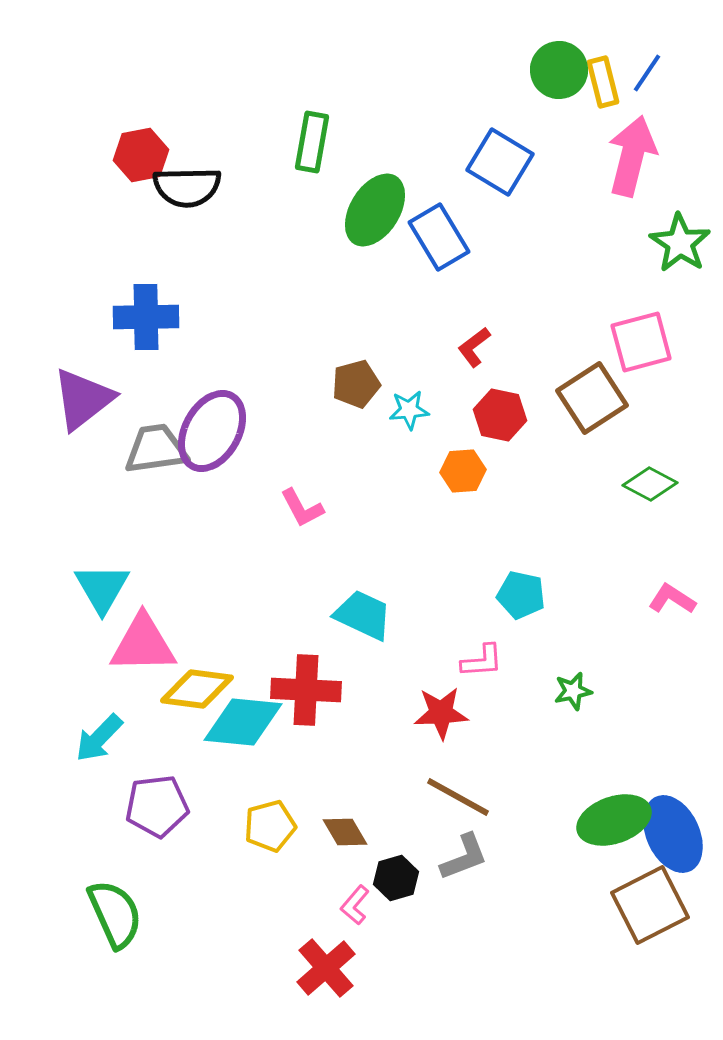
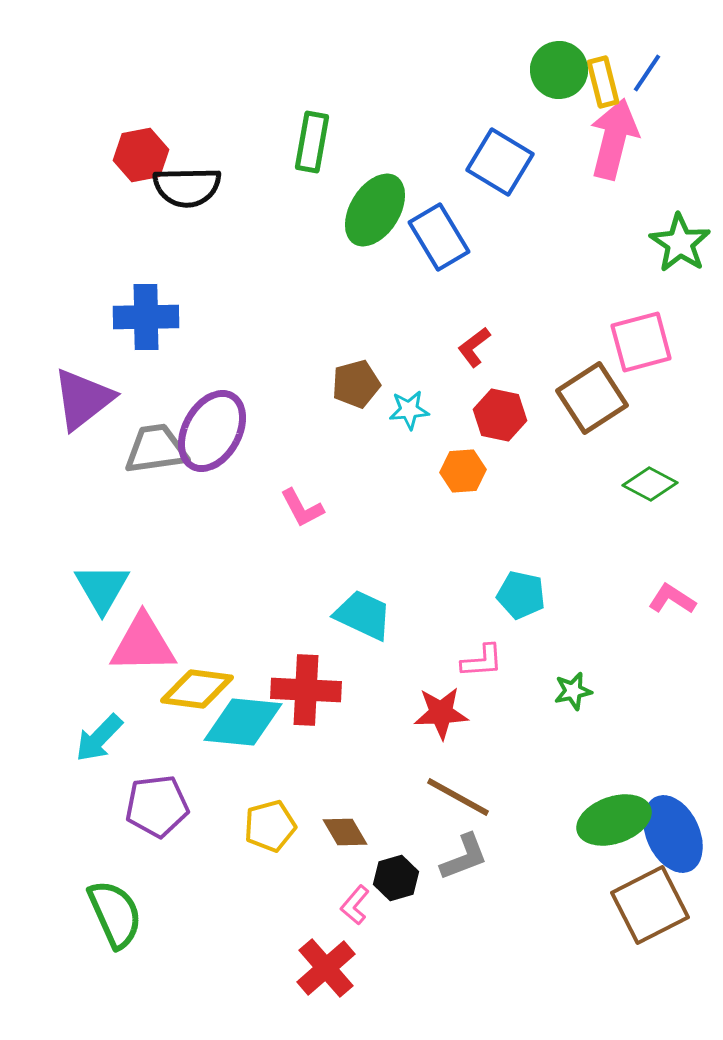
pink arrow at (632, 156): moved 18 px left, 17 px up
